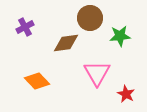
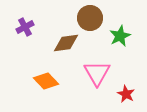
green star: rotated 20 degrees counterclockwise
orange diamond: moved 9 px right
